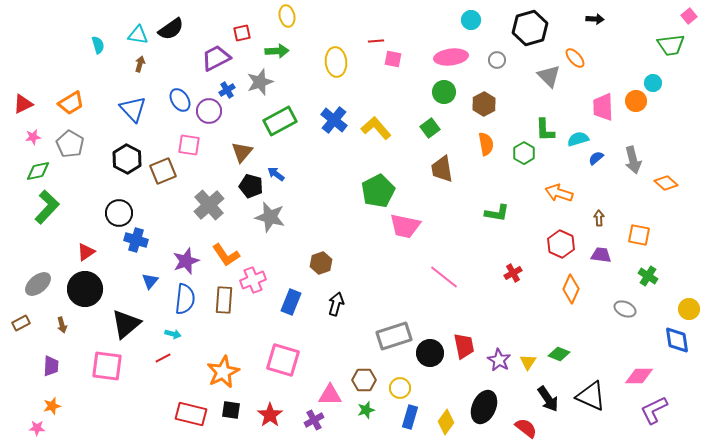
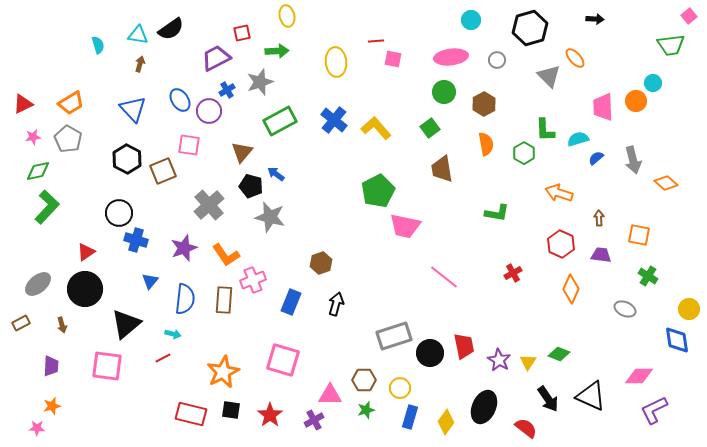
gray pentagon at (70, 144): moved 2 px left, 5 px up
purple star at (186, 261): moved 2 px left, 13 px up
